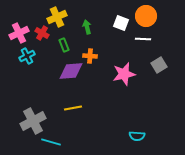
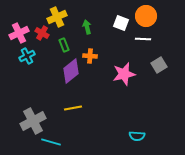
purple diamond: rotated 35 degrees counterclockwise
